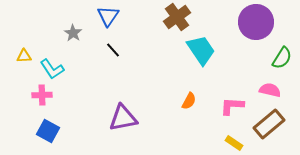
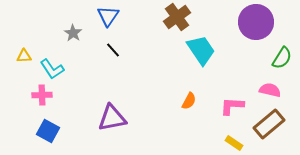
purple triangle: moved 11 px left
